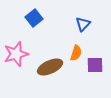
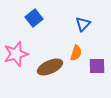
purple square: moved 2 px right, 1 px down
